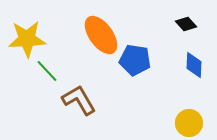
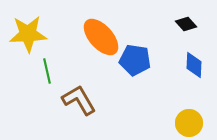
orange ellipse: moved 2 px down; rotated 6 degrees counterclockwise
yellow star: moved 1 px right, 5 px up
green line: rotated 30 degrees clockwise
